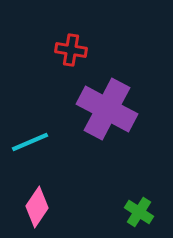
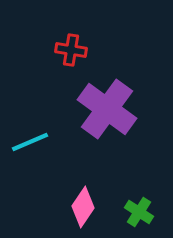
purple cross: rotated 8 degrees clockwise
pink diamond: moved 46 px right
